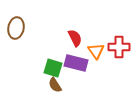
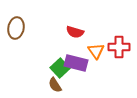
red semicircle: moved 6 px up; rotated 132 degrees clockwise
green square: moved 7 px right; rotated 30 degrees clockwise
